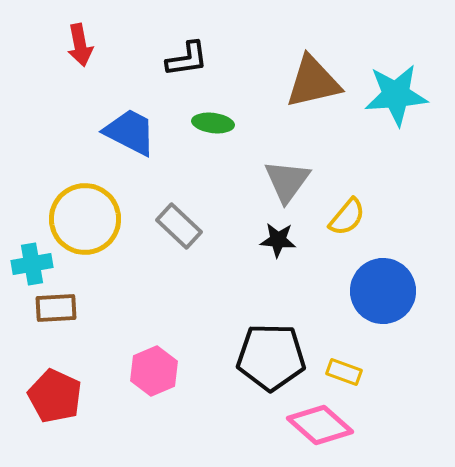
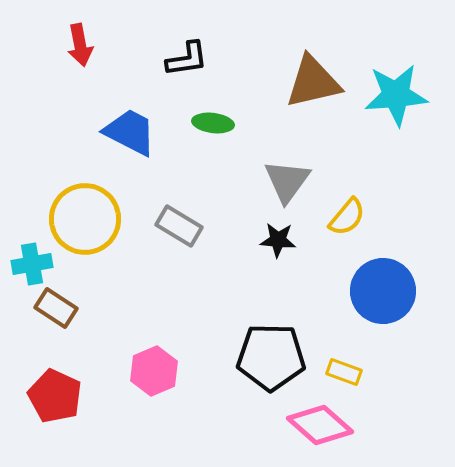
gray rectangle: rotated 12 degrees counterclockwise
brown rectangle: rotated 36 degrees clockwise
